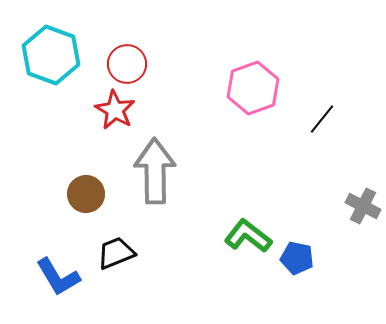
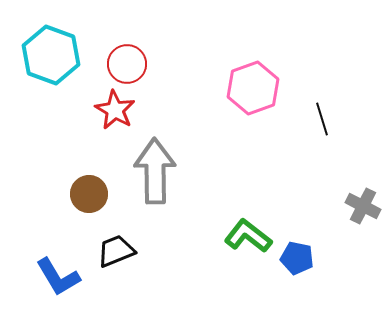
black line: rotated 56 degrees counterclockwise
brown circle: moved 3 px right
black trapezoid: moved 2 px up
